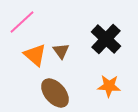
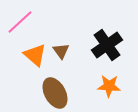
pink line: moved 2 px left
black cross: moved 1 px right, 6 px down; rotated 12 degrees clockwise
brown ellipse: rotated 12 degrees clockwise
